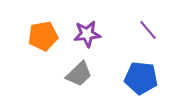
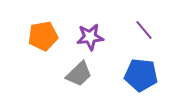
purple line: moved 4 px left
purple star: moved 3 px right, 3 px down
blue pentagon: moved 3 px up
